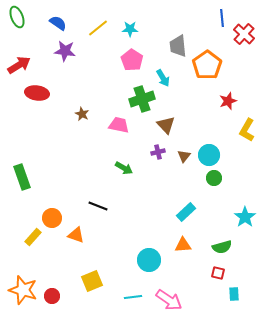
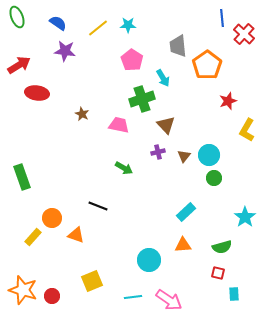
cyan star at (130, 29): moved 2 px left, 4 px up
